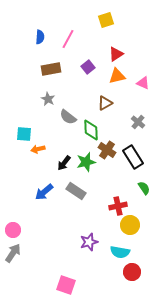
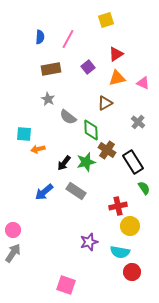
orange triangle: moved 2 px down
black rectangle: moved 5 px down
yellow circle: moved 1 px down
